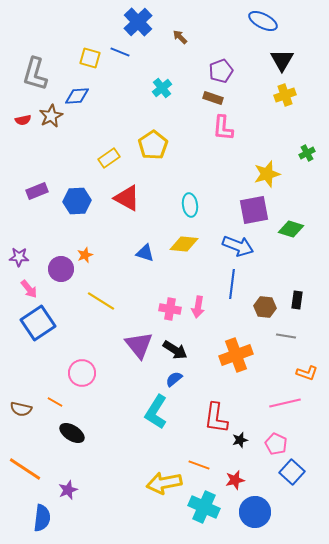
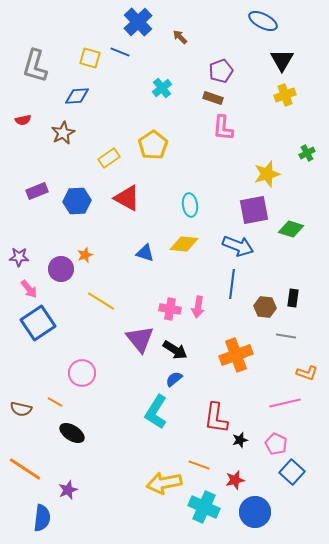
gray L-shape at (35, 74): moved 8 px up
brown star at (51, 116): moved 12 px right, 17 px down
black rectangle at (297, 300): moved 4 px left, 2 px up
purple triangle at (139, 345): moved 1 px right, 6 px up
